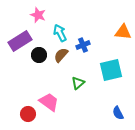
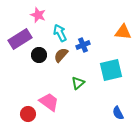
purple rectangle: moved 2 px up
